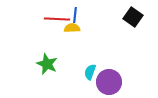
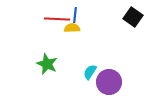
cyan semicircle: rotated 14 degrees clockwise
